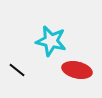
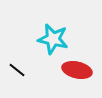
cyan star: moved 2 px right, 2 px up
